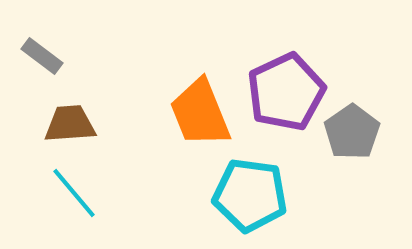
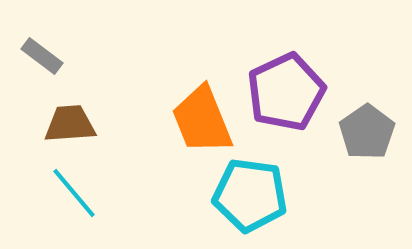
orange trapezoid: moved 2 px right, 7 px down
gray pentagon: moved 15 px right
